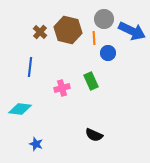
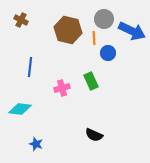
brown cross: moved 19 px left, 12 px up; rotated 16 degrees counterclockwise
